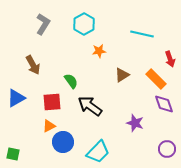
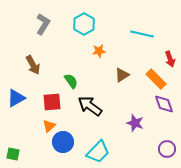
orange triangle: rotated 16 degrees counterclockwise
